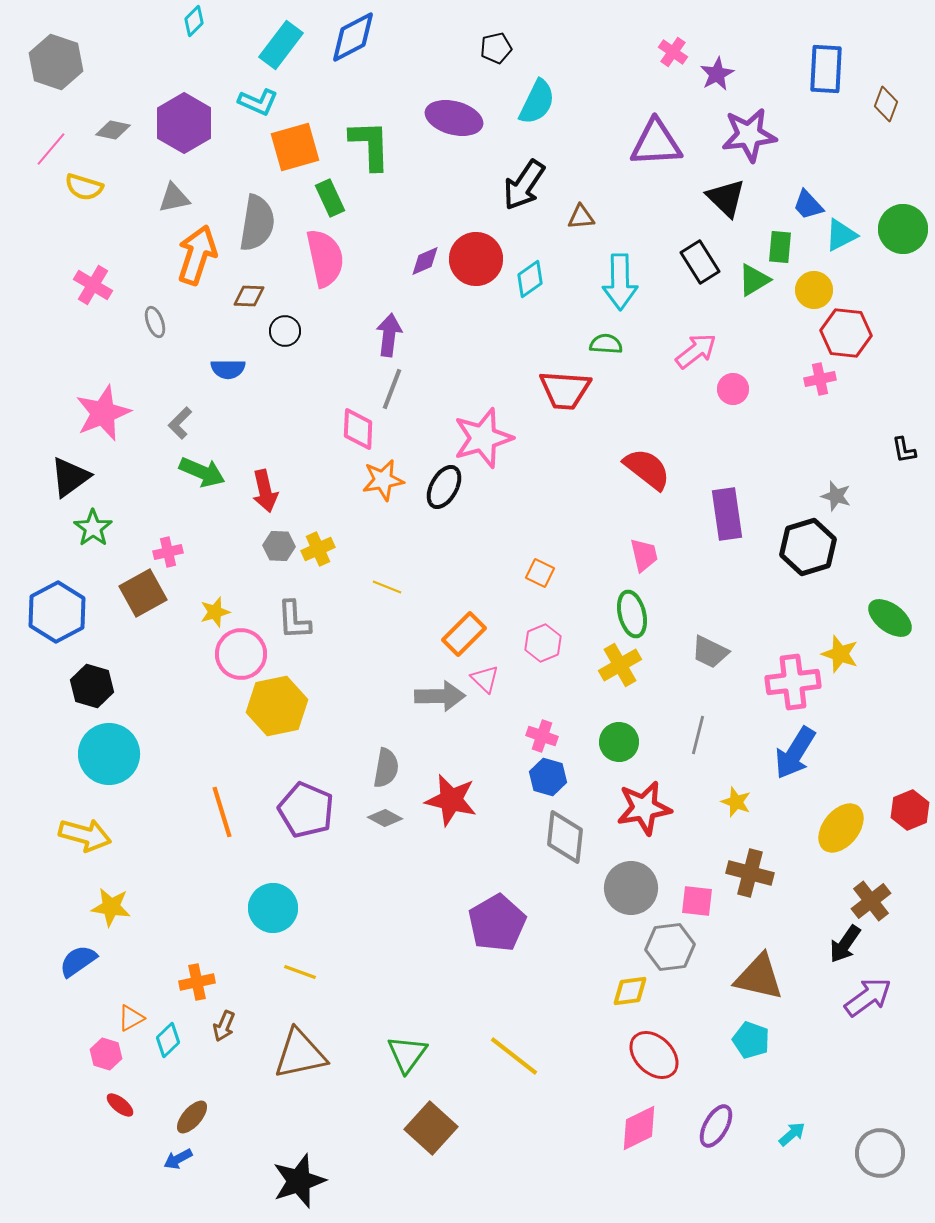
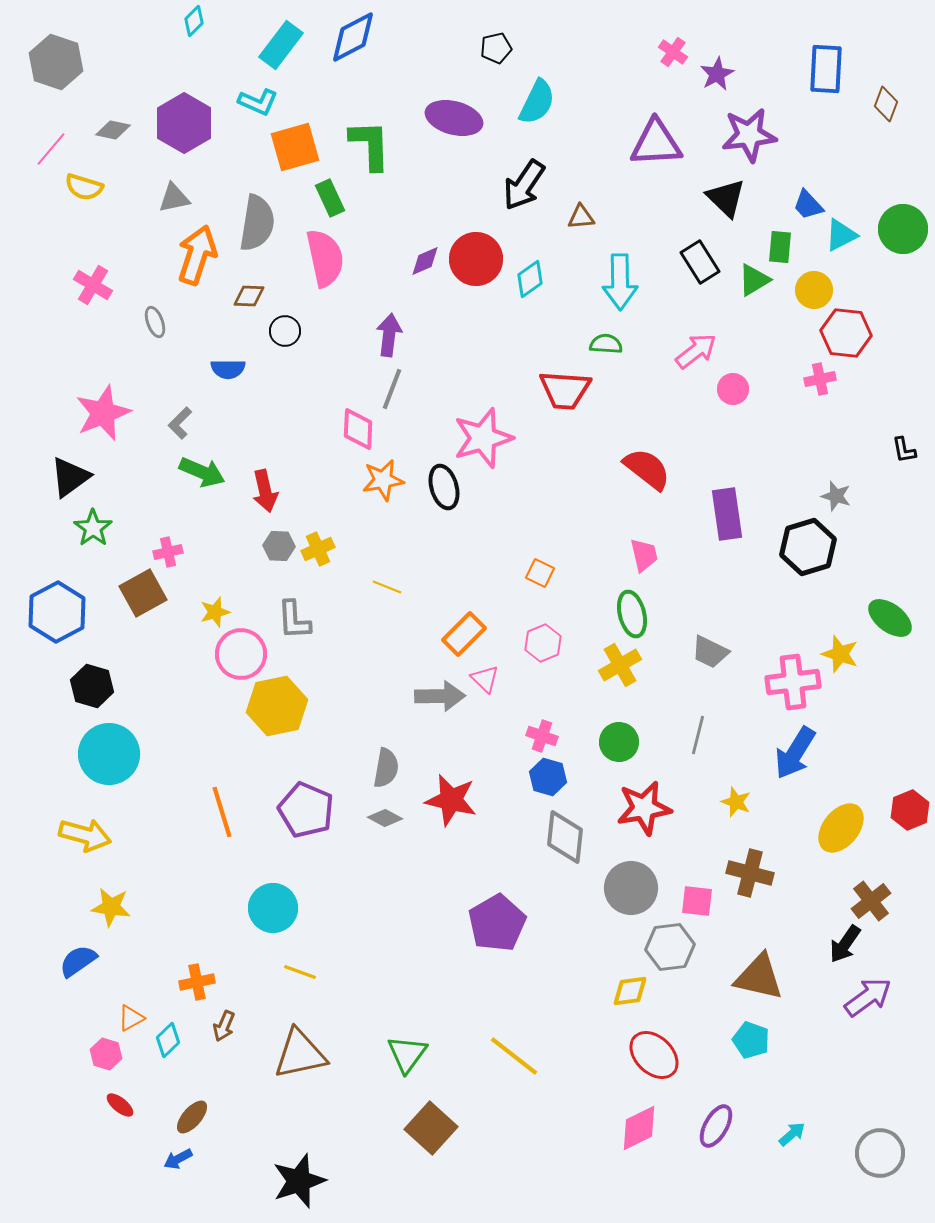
black ellipse at (444, 487): rotated 45 degrees counterclockwise
